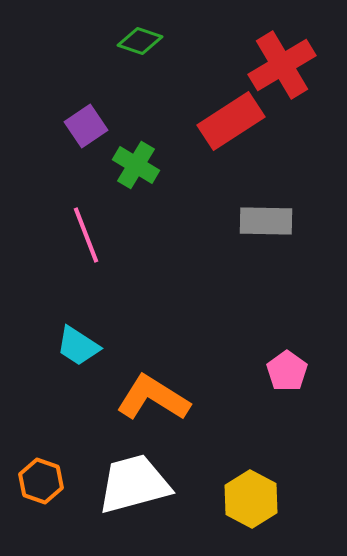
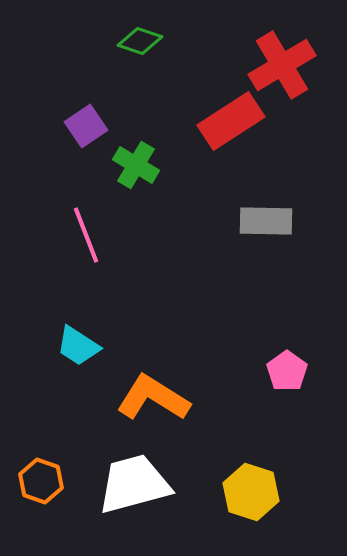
yellow hexagon: moved 7 px up; rotated 10 degrees counterclockwise
